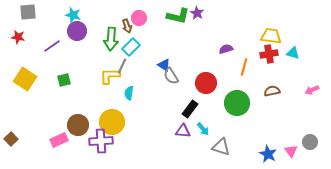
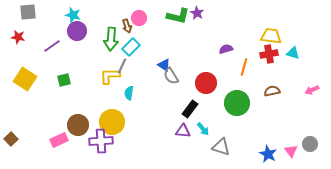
gray circle: moved 2 px down
